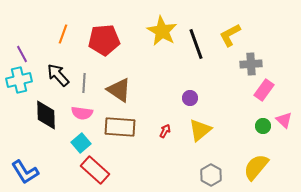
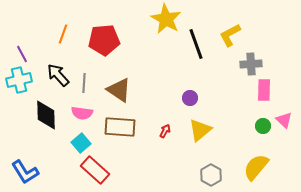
yellow star: moved 4 px right, 12 px up
pink rectangle: rotated 35 degrees counterclockwise
